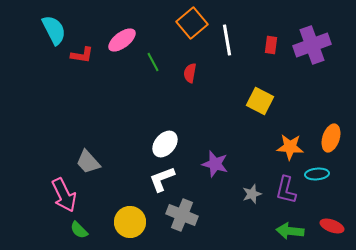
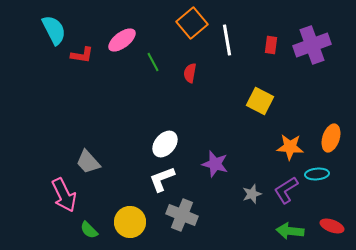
purple L-shape: rotated 44 degrees clockwise
green semicircle: moved 10 px right
